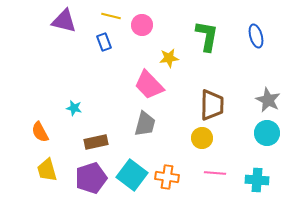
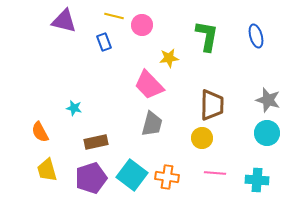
yellow line: moved 3 px right
gray star: rotated 10 degrees counterclockwise
gray trapezoid: moved 7 px right
